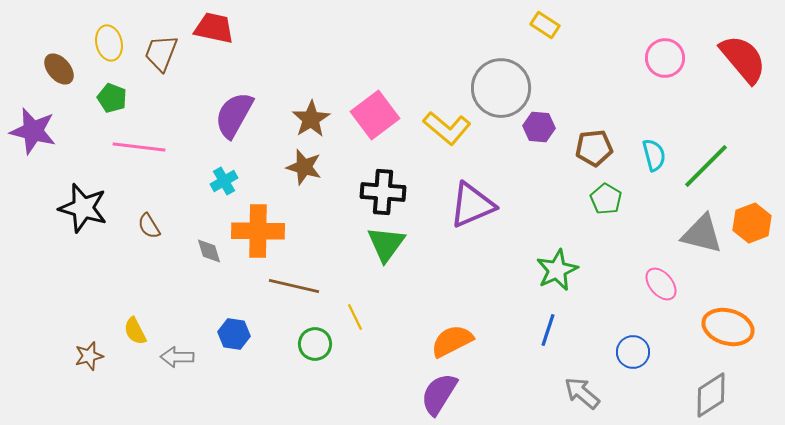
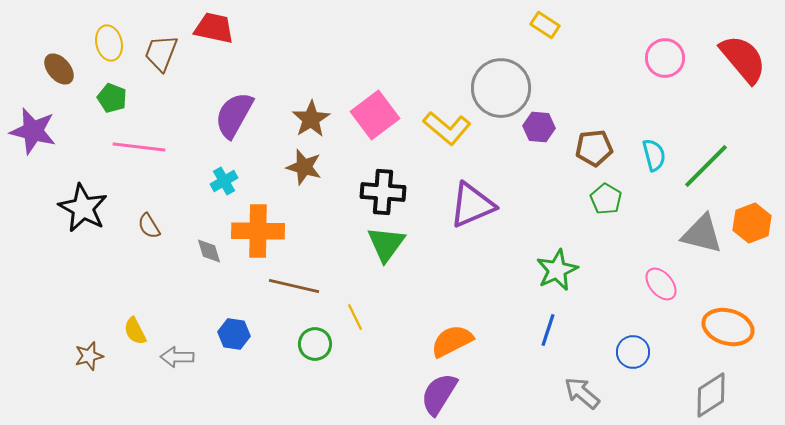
black star at (83, 208): rotated 12 degrees clockwise
